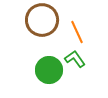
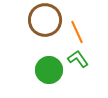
brown circle: moved 3 px right
green L-shape: moved 3 px right
